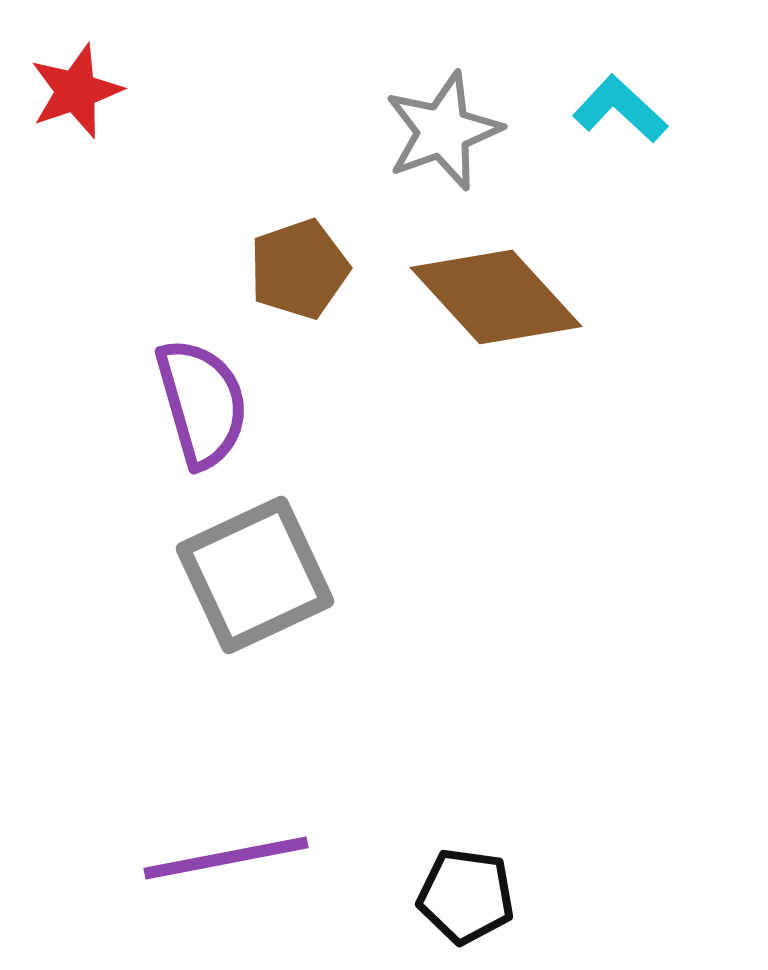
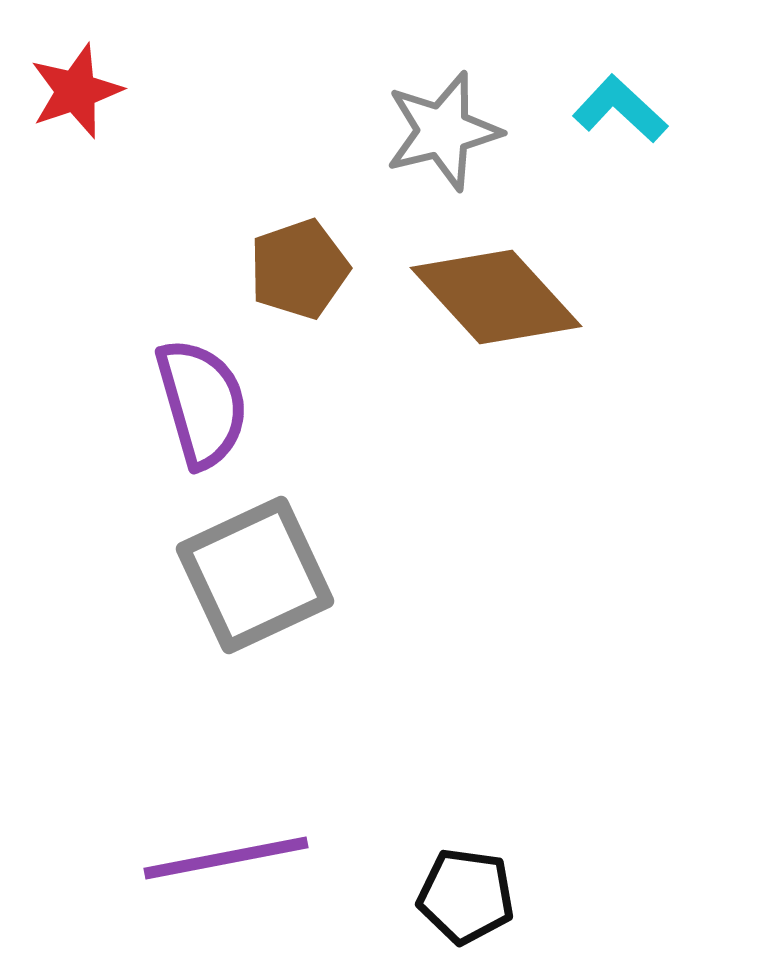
gray star: rotated 6 degrees clockwise
